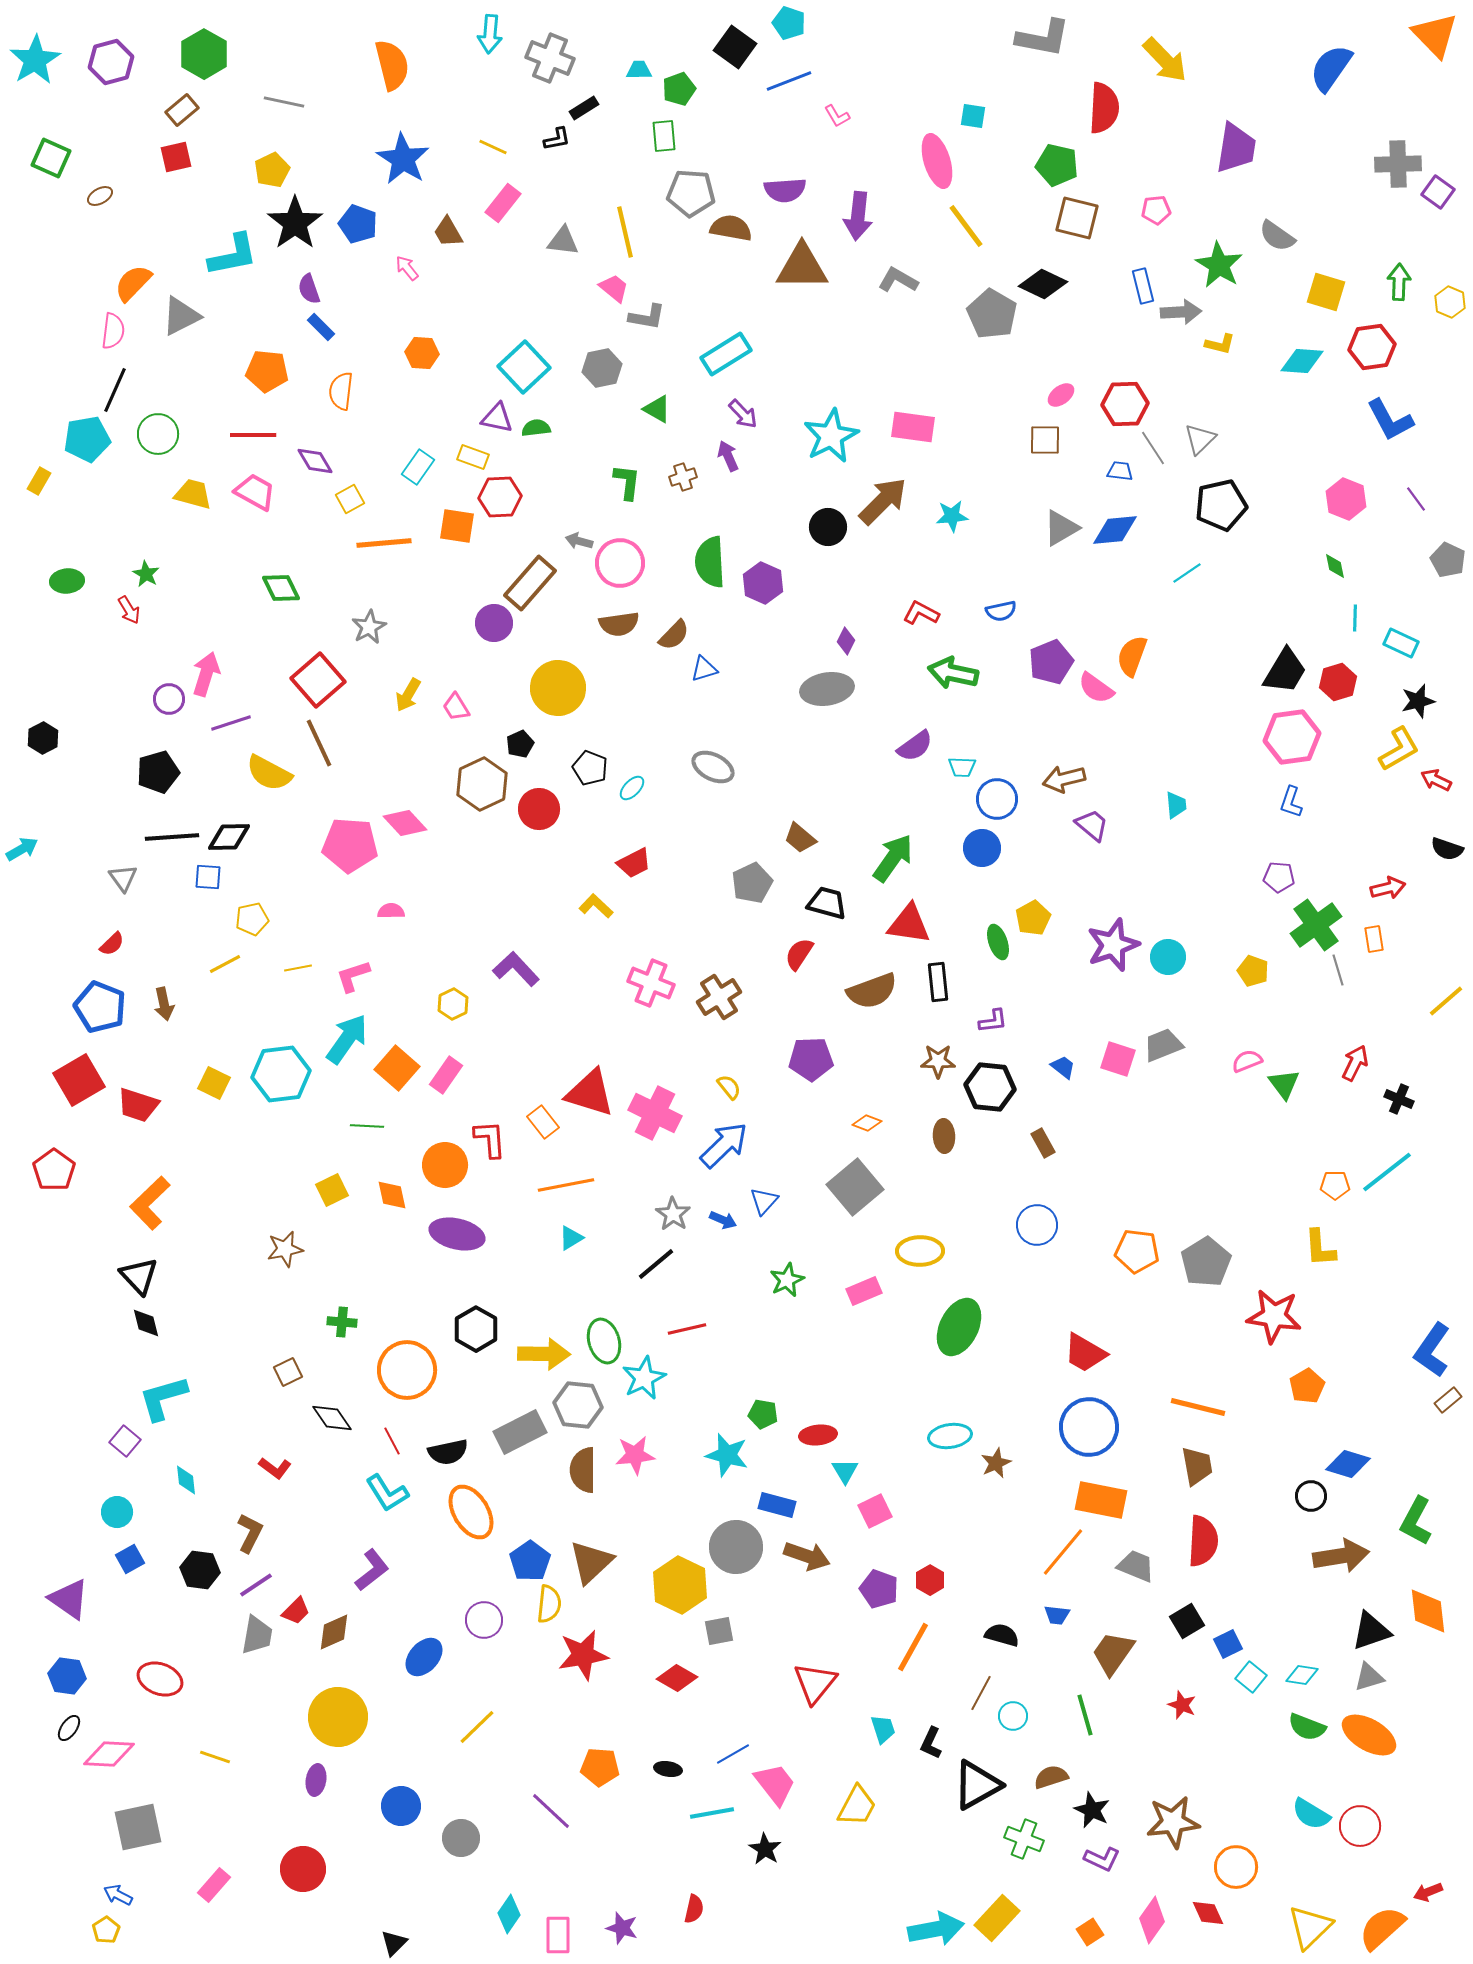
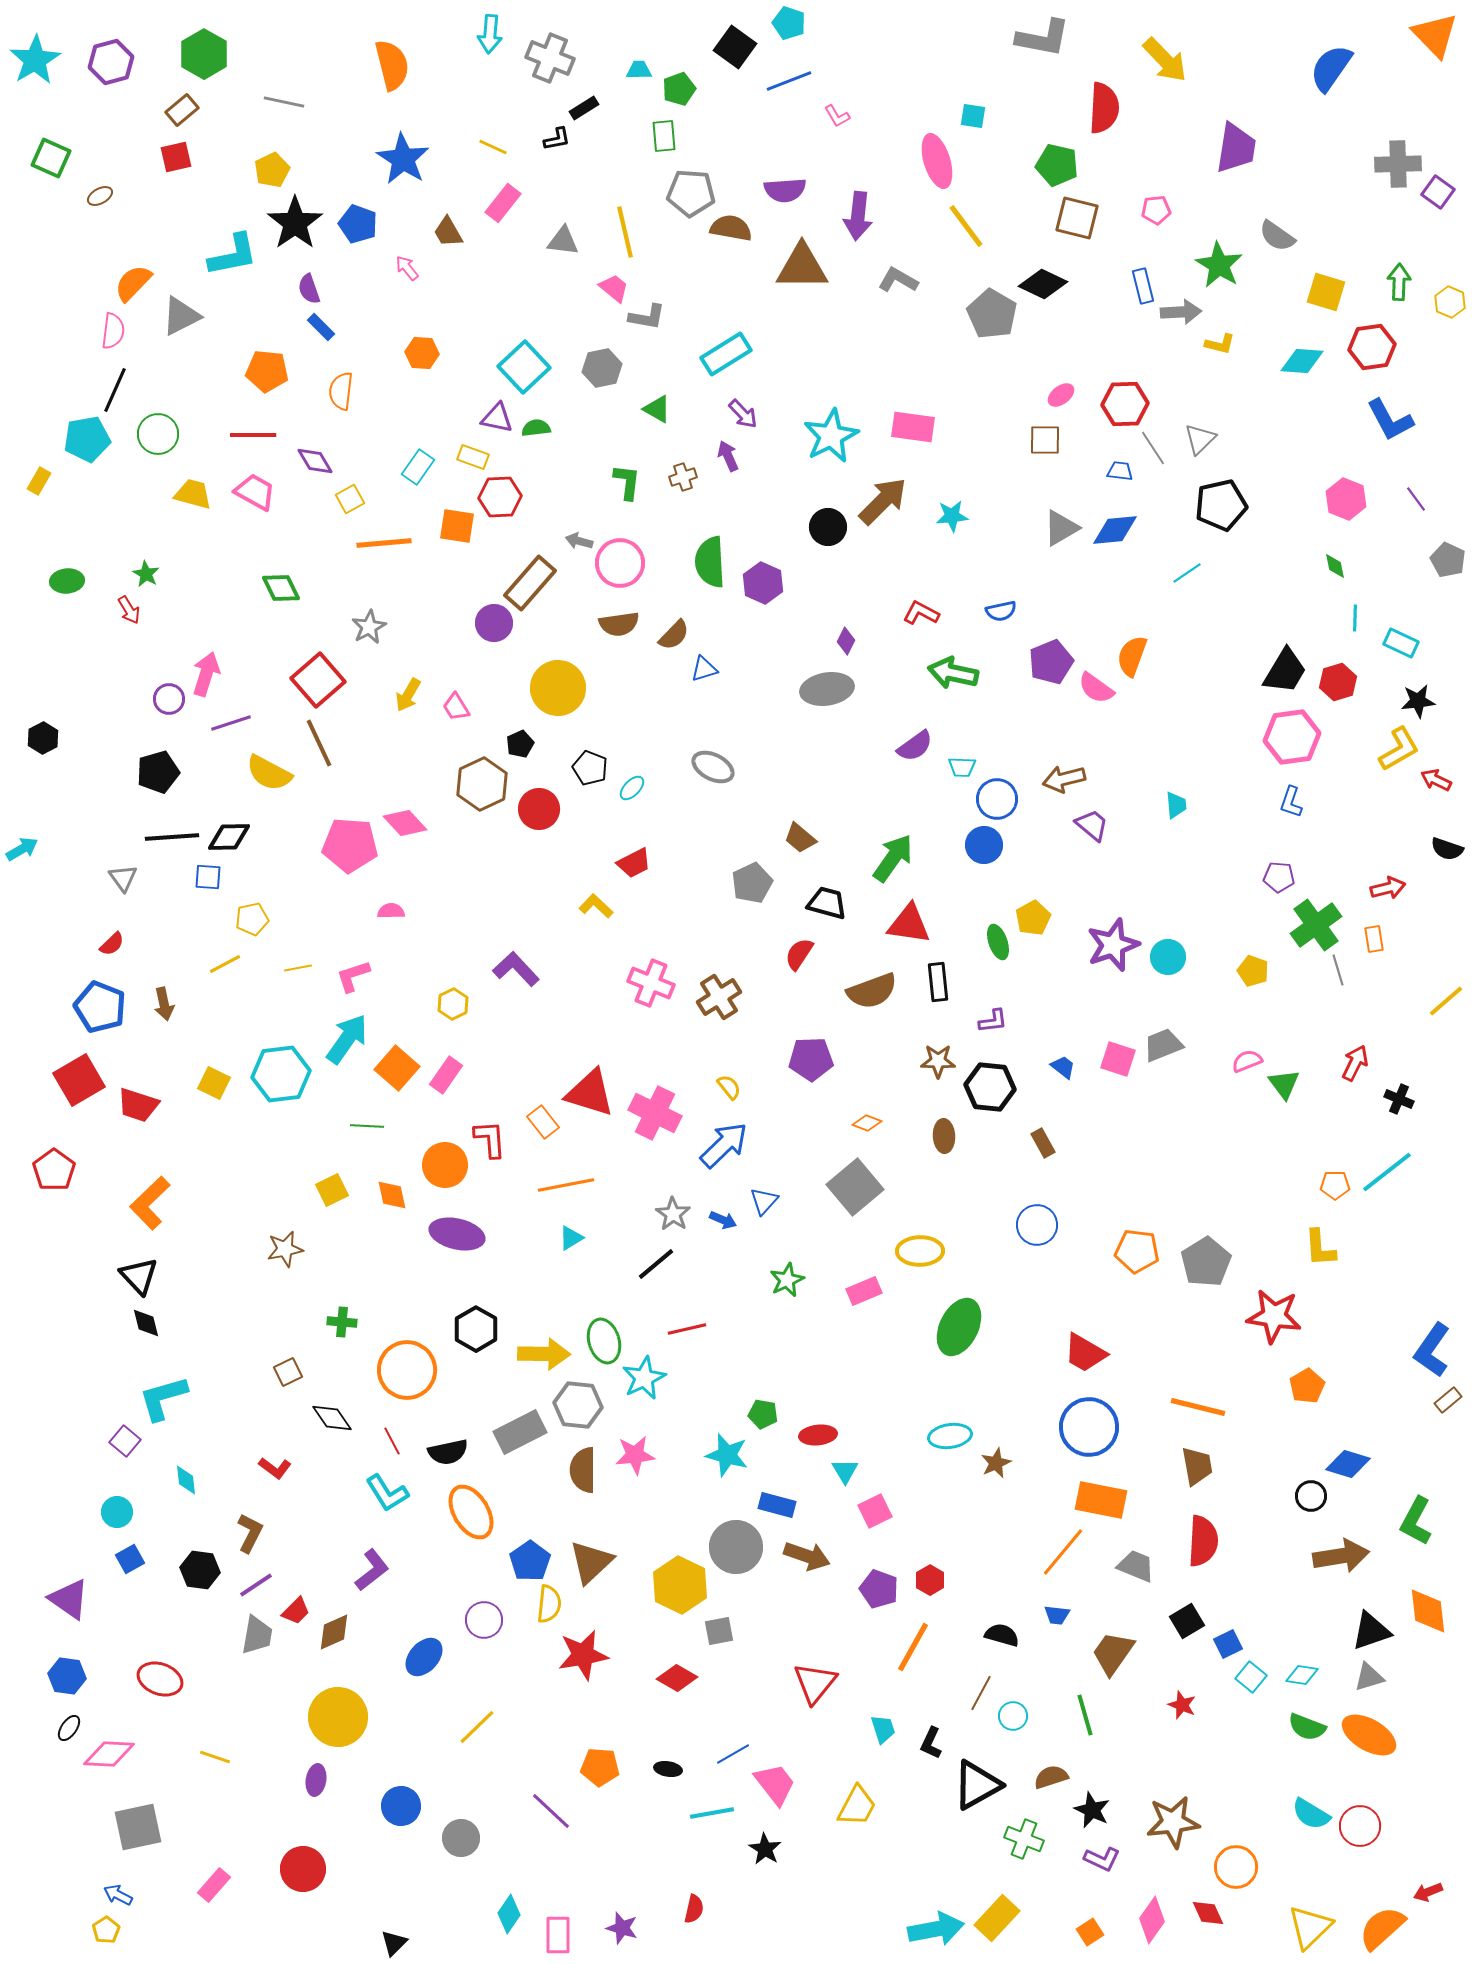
black star at (1418, 701): rotated 8 degrees clockwise
blue circle at (982, 848): moved 2 px right, 3 px up
